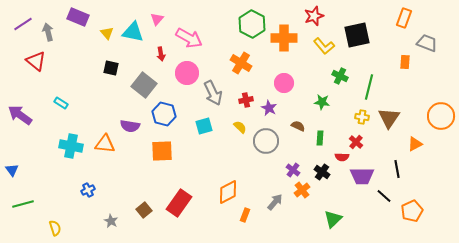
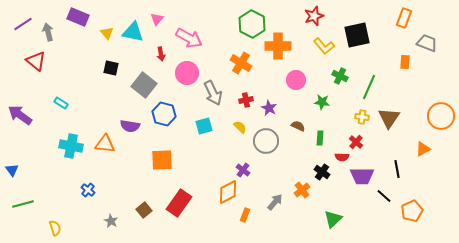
orange cross at (284, 38): moved 6 px left, 8 px down
pink circle at (284, 83): moved 12 px right, 3 px up
green line at (369, 87): rotated 10 degrees clockwise
orange triangle at (415, 144): moved 8 px right, 5 px down
orange square at (162, 151): moved 9 px down
purple cross at (293, 170): moved 50 px left
blue cross at (88, 190): rotated 24 degrees counterclockwise
